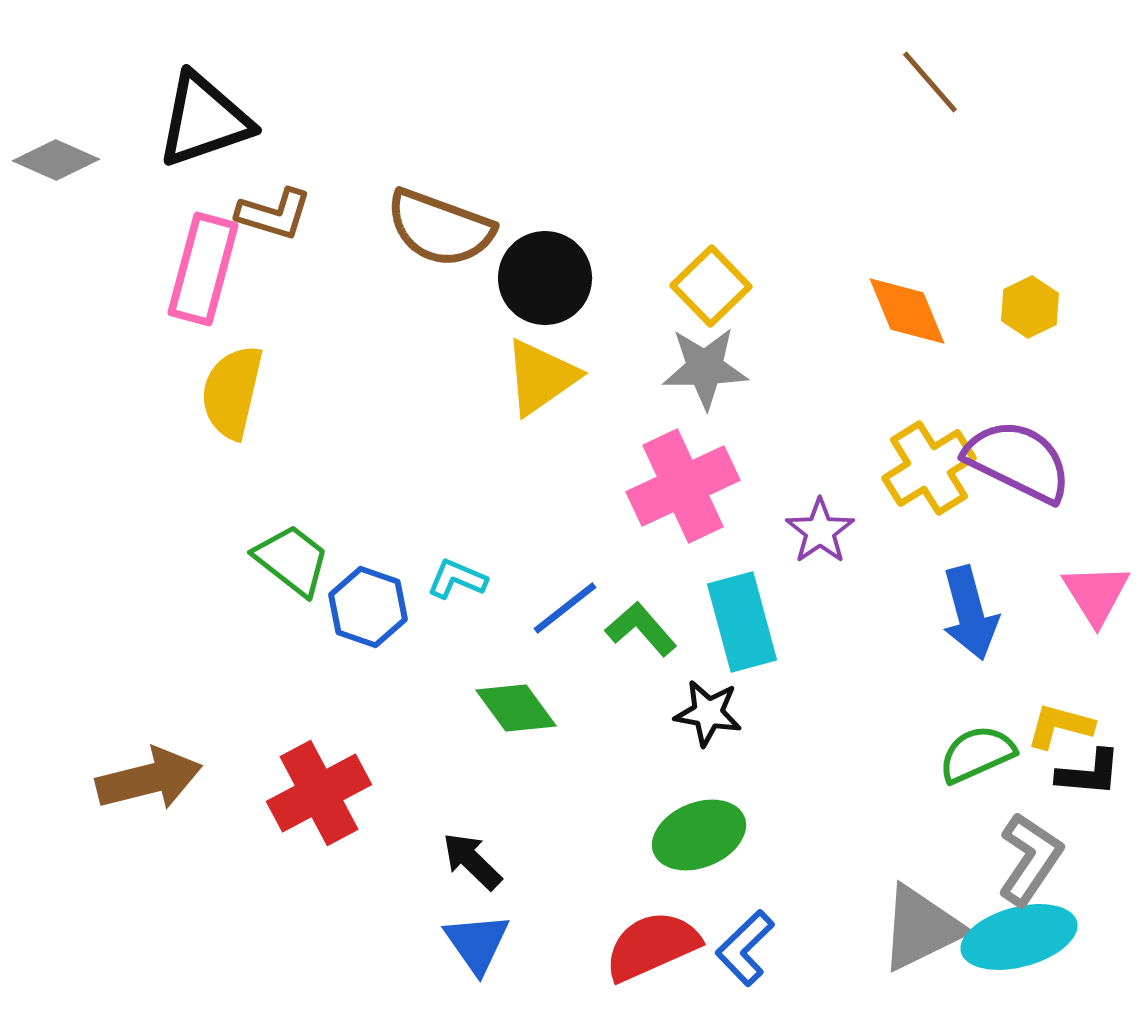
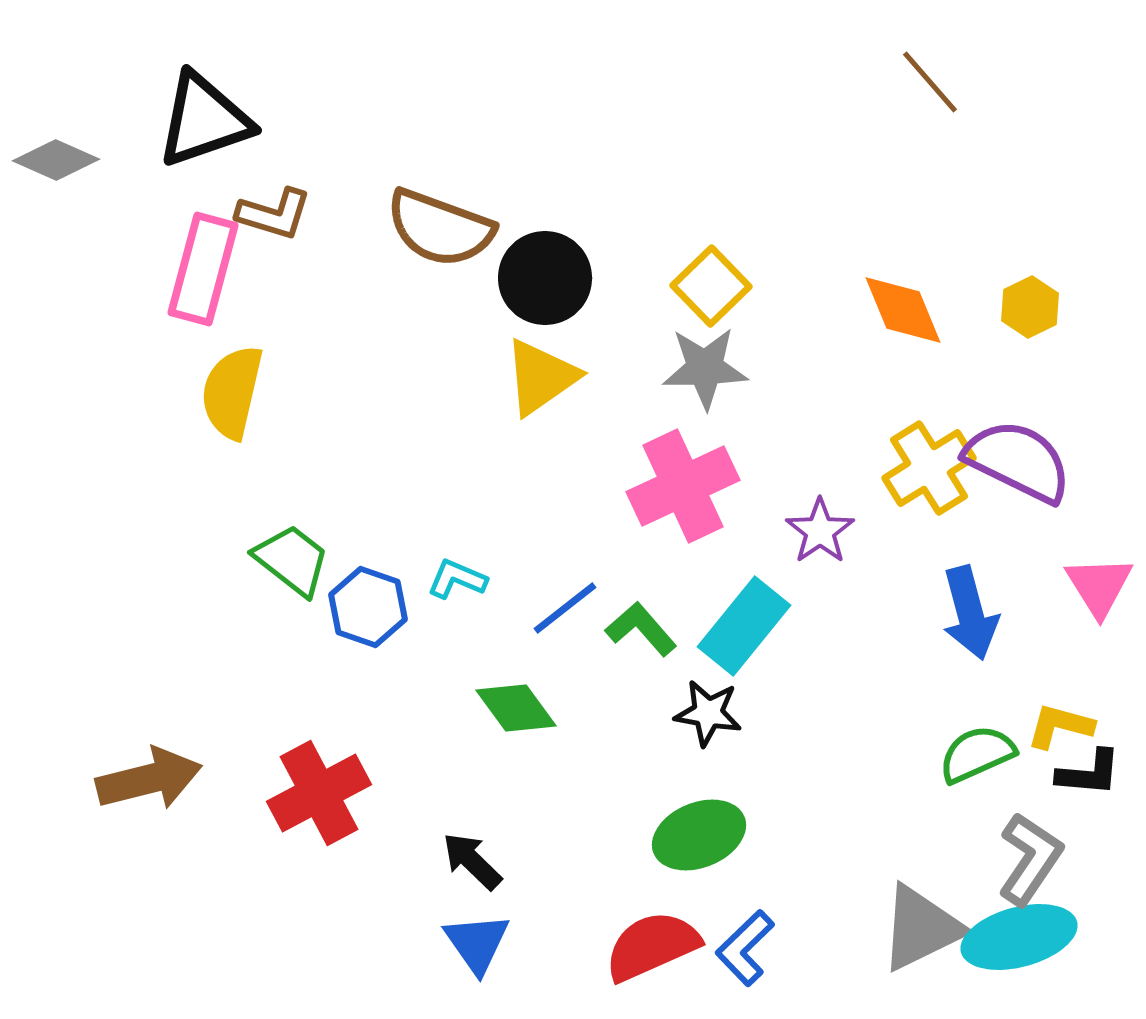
orange diamond: moved 4 px left, 1 px up
pink triangle: moved 3 px right, 8 px up
cyan rectangle: moved 2 px right, 4 px down; rotated 54 degrees clockwise
